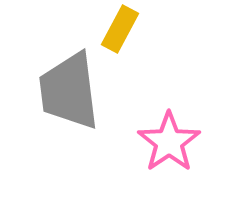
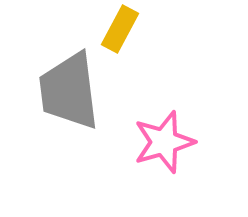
pink star: moved 5 px left; rotated 18 degrees clockwise
